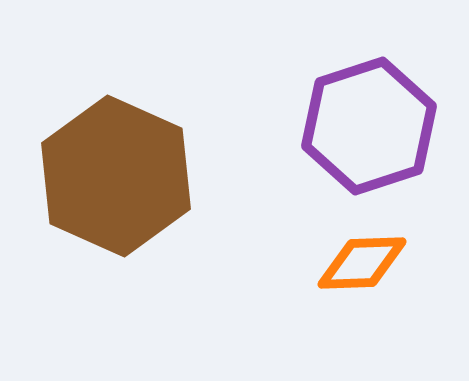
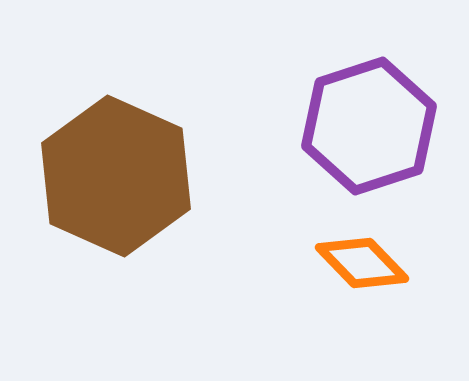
orange diamond: rotated 48 degrees clockwise
